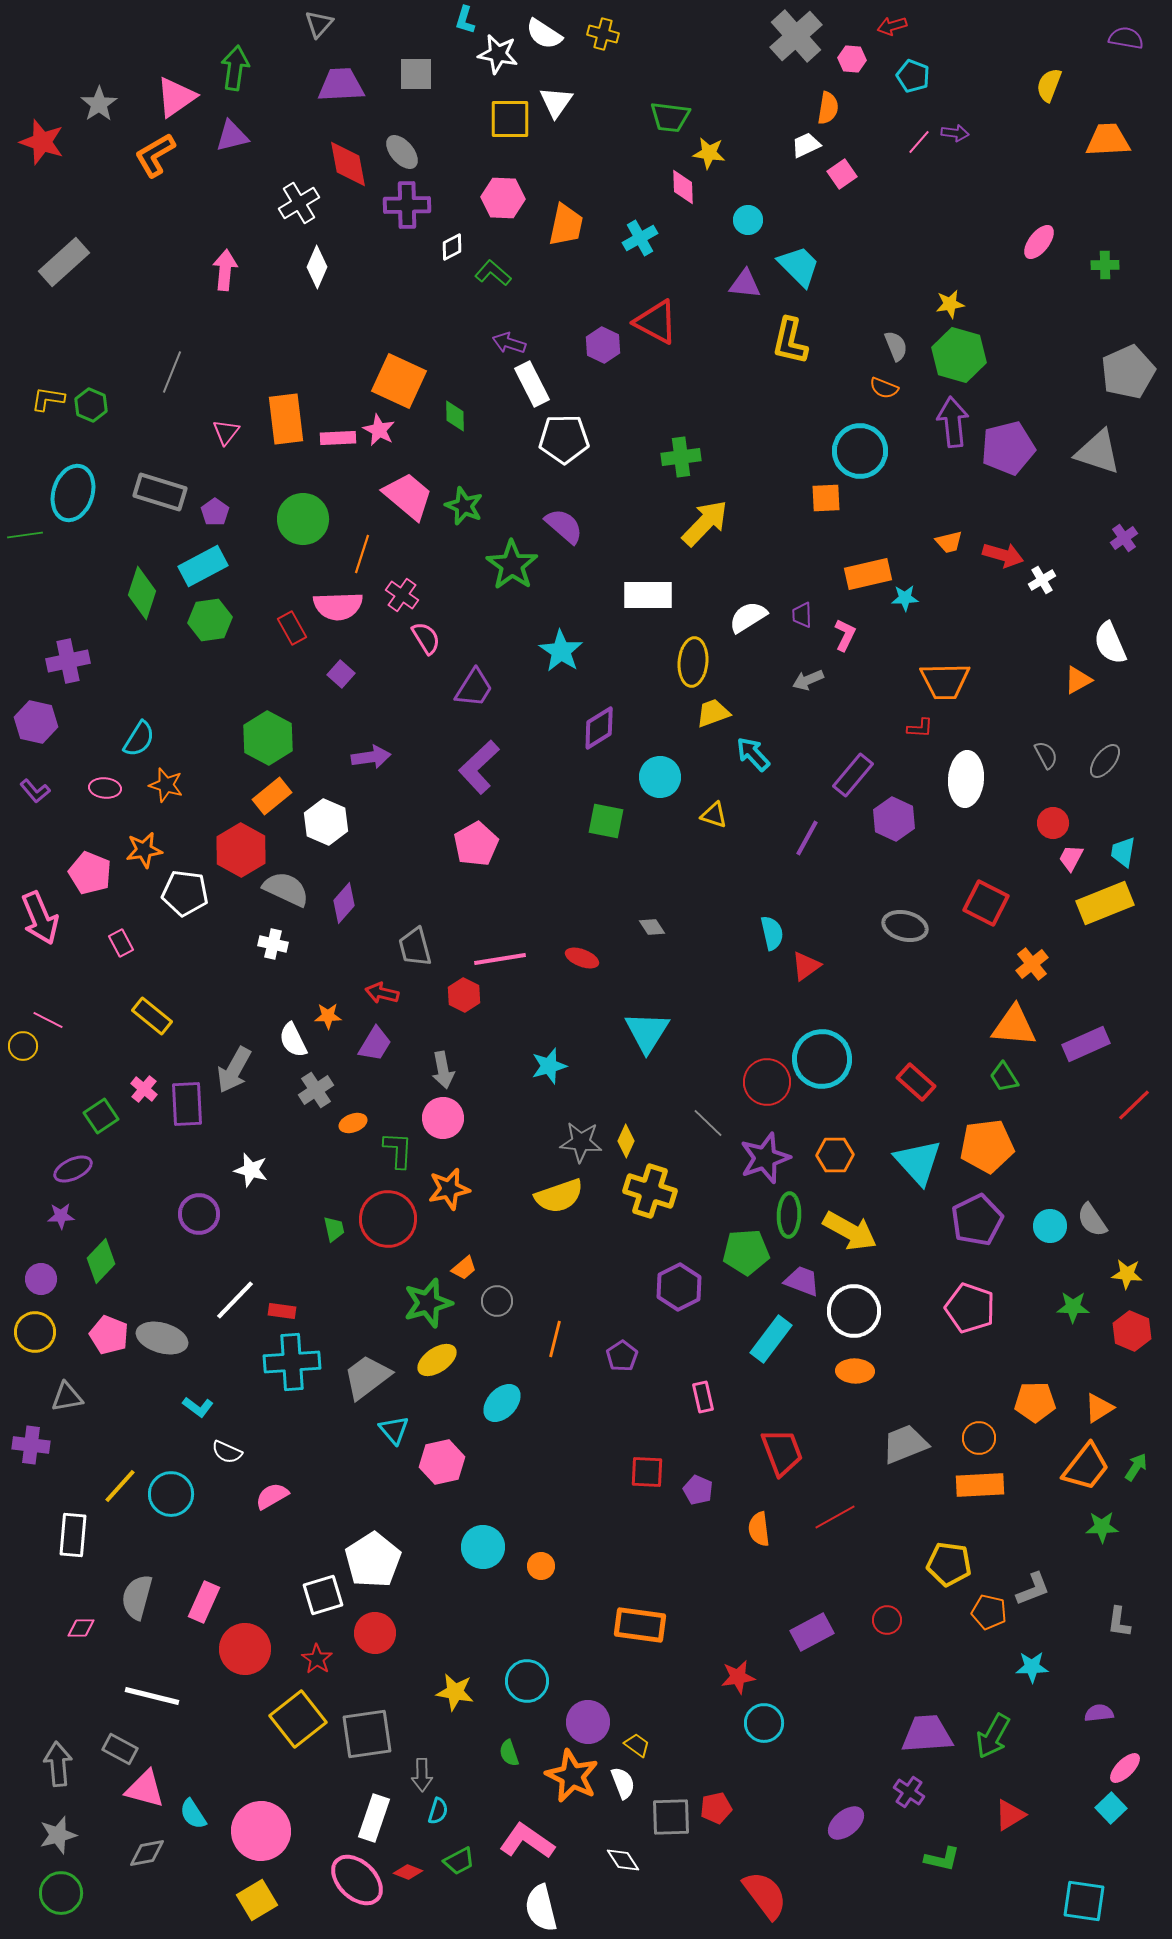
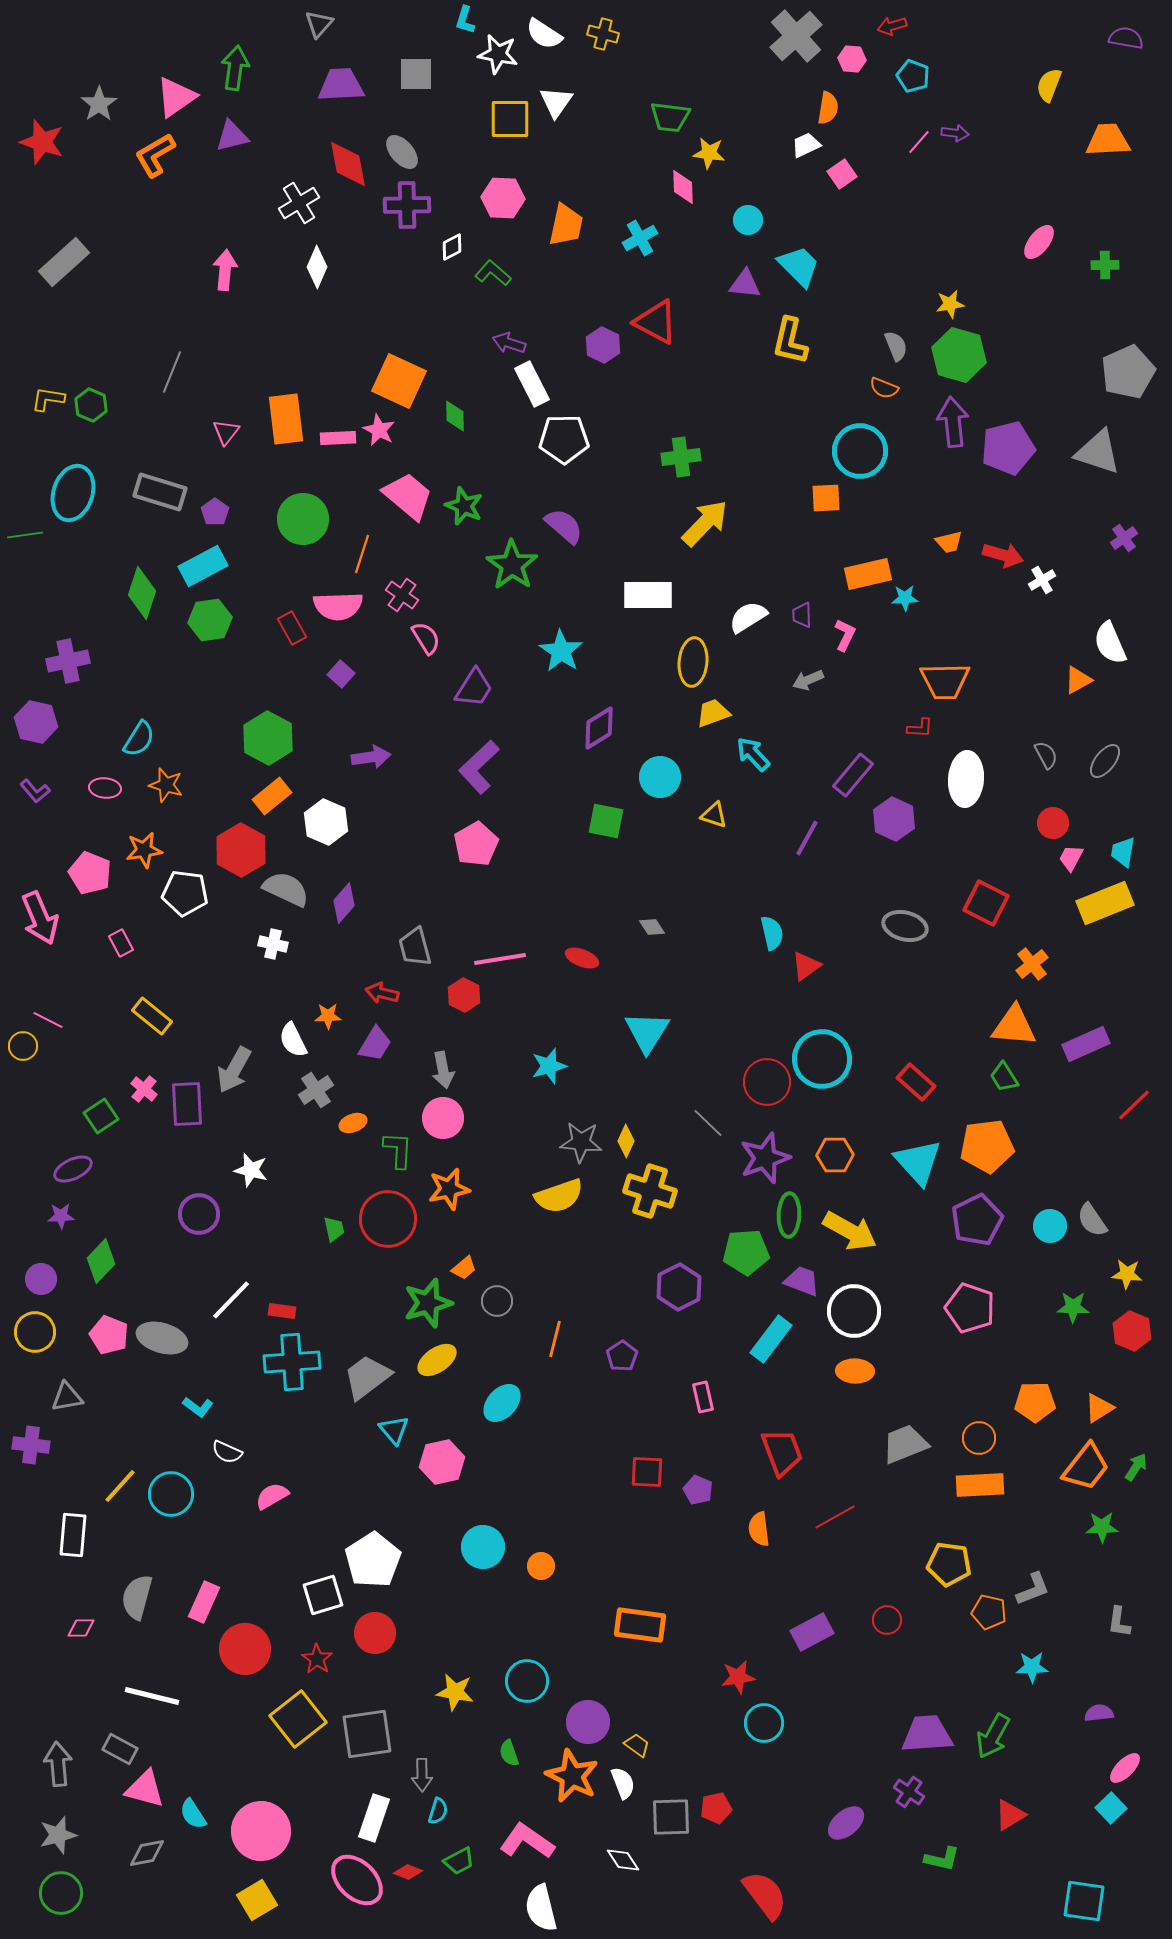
white line at (235, 1300): moved 4 px left
